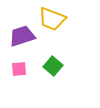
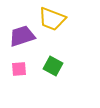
green square: rotated 12 degrees counterclockwise
